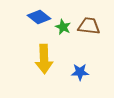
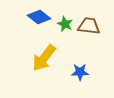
green star: moved 2 px right, 3 px up
yellow arrow: moved 1 px up; rotated 40 degrees clockwise
